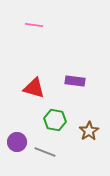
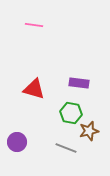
purple rectangle: moved 4 px right, 2 px down
red triangle: moved 1 px down
green hexagon: moved 16 px right, 7 px up
brown star: rotated 18 degrees clockwise
gray line: moved 21 px right, 4 px up
